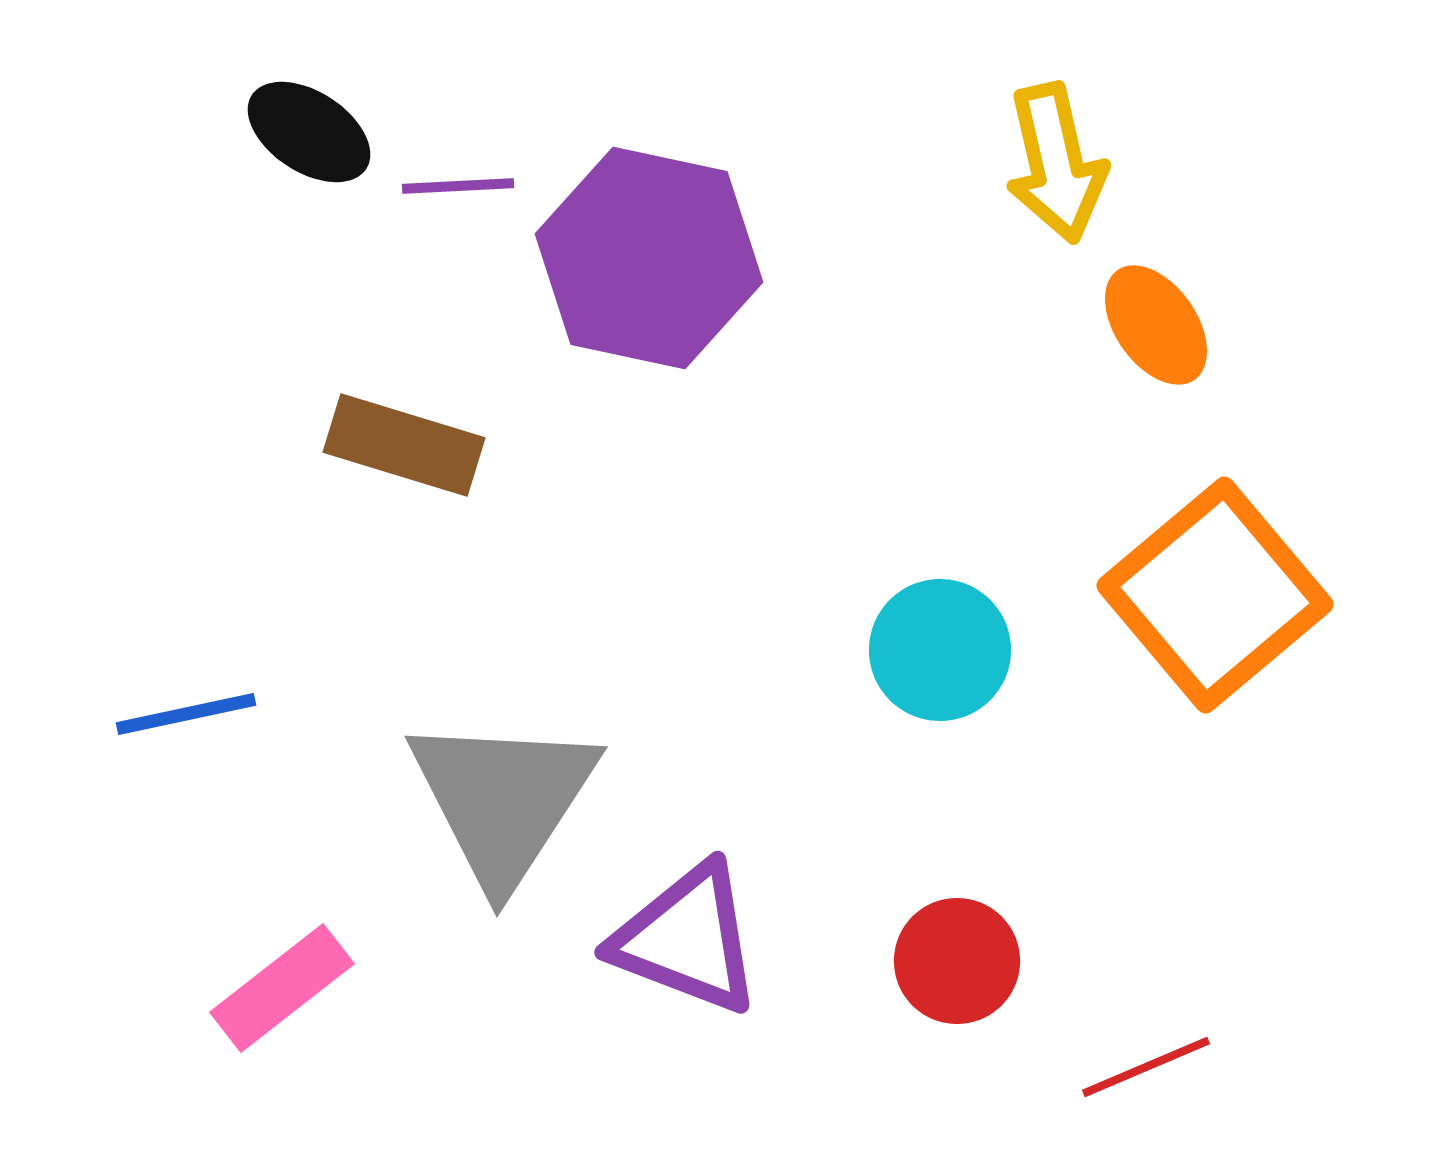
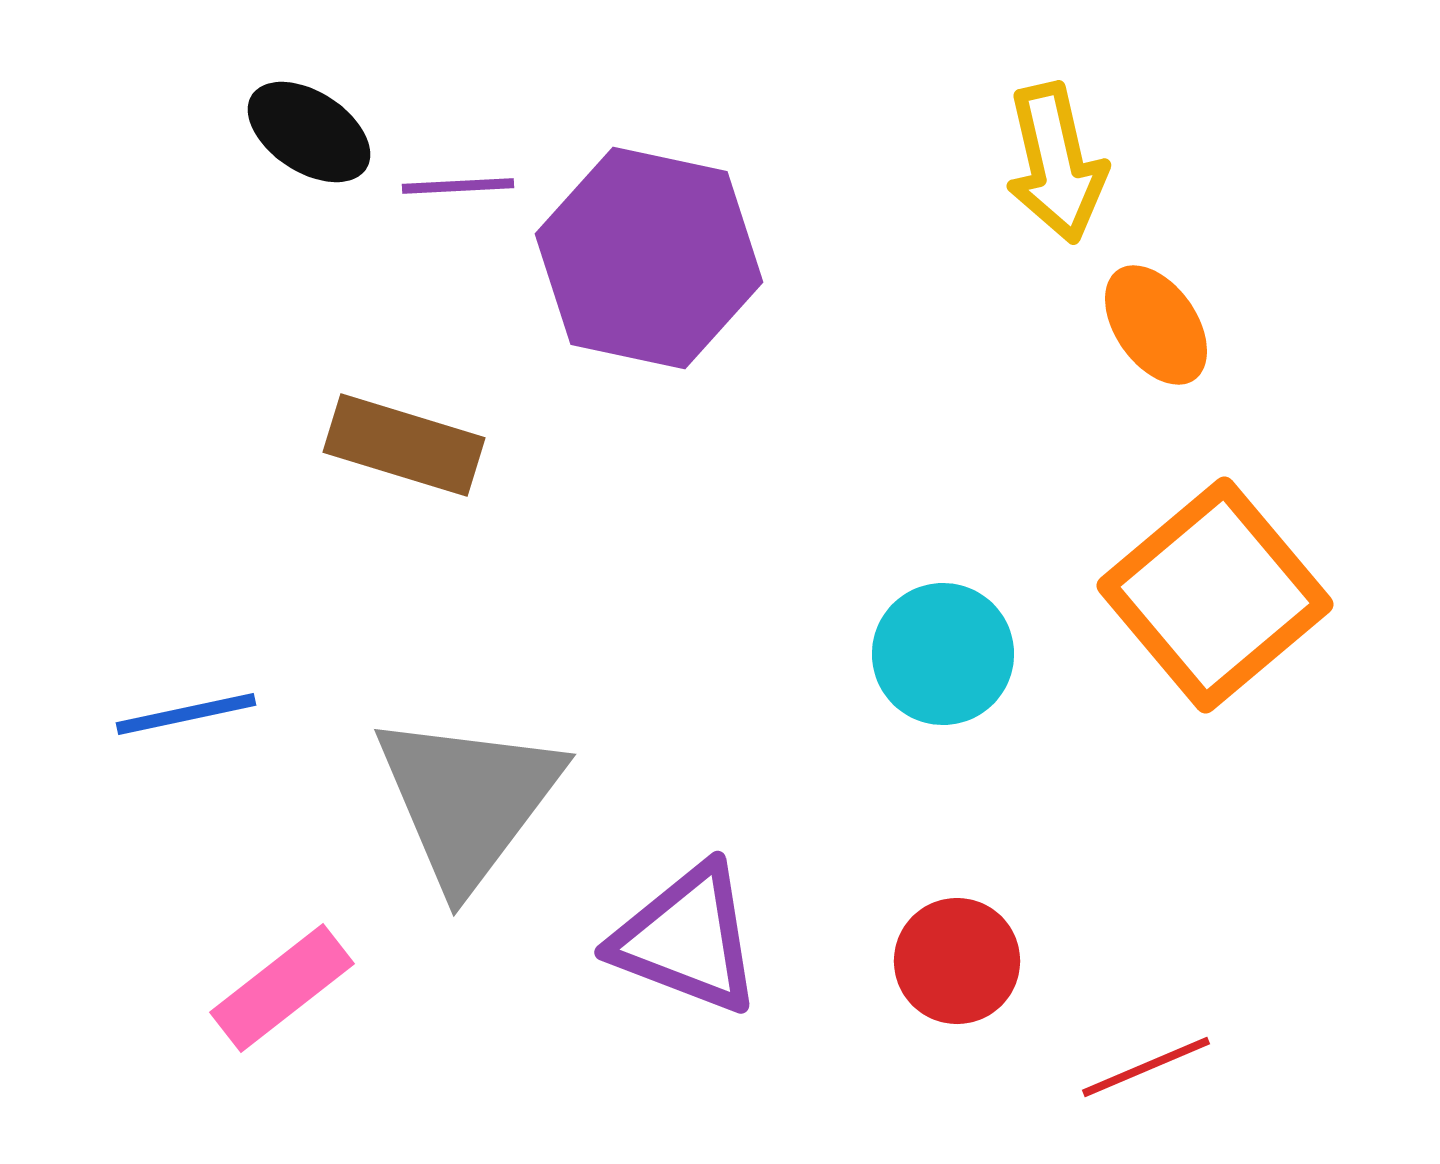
cyan circle: moved 3 px right, 4 px down
gray triangle: moved 35 px left; rotated 4 degrees clockwise
